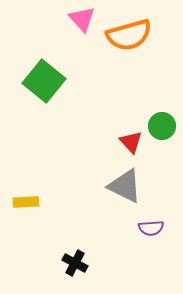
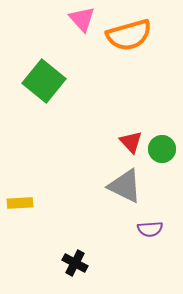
green circle: moved 23 px down
yellow rectangle: moved 6 px left, 1 px down
purple semicircle: moved 1 px left, 1 px down
